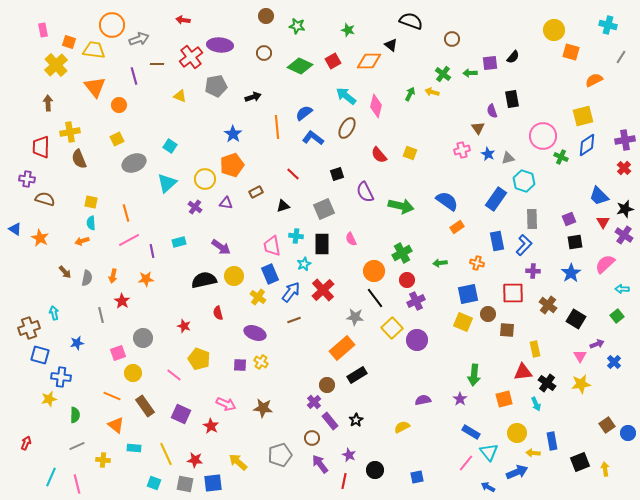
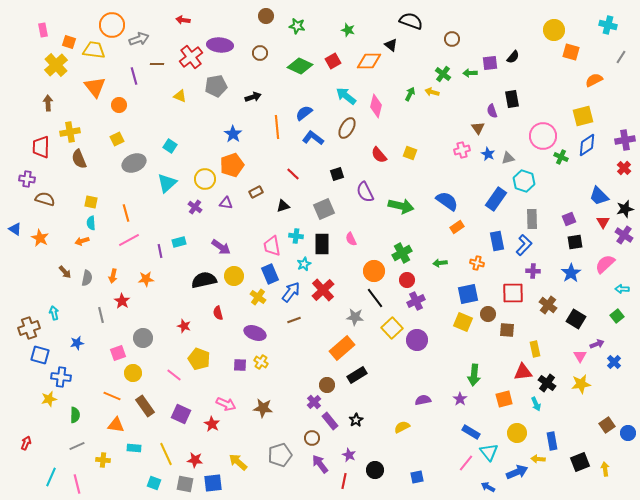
brown circle at (264, 53): moved 4 px left
purple line at (152, 251): moved 8 px right
orange triangle at (116, 425): rotated 30 degrees counterclockwise
red star at (211, 426): moved 1 px right, 2 px up
yellow arrow at (533, 453): moved 5 px right, 6 px down
